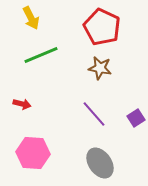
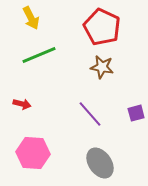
green line: moved 2 px left
brown star: moved 2 px right, 1 px up
purple line: moved 4 px left
purple square: moved 5 px up; rotated 18 degrees clockwise
